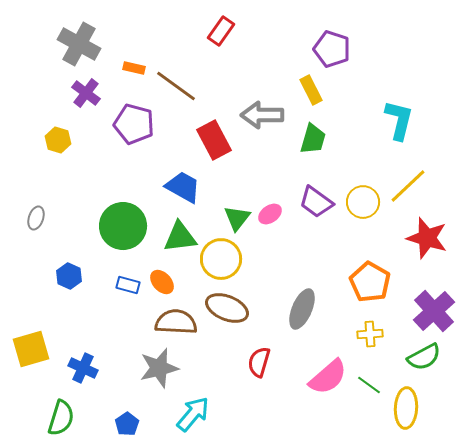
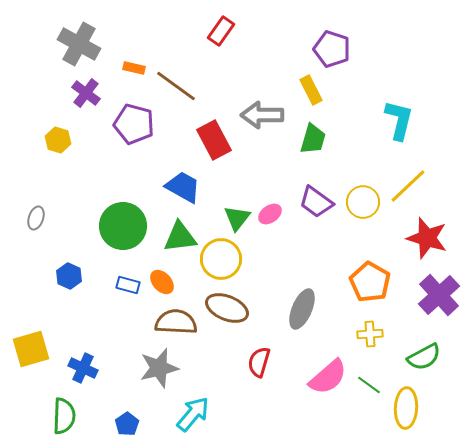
purple cross at (434, 311): moved 5 px right, 16 px up
green semicircle at (61, 418): moved 3 px right, 2 px up; rotated 15 degrees counterclockwise
